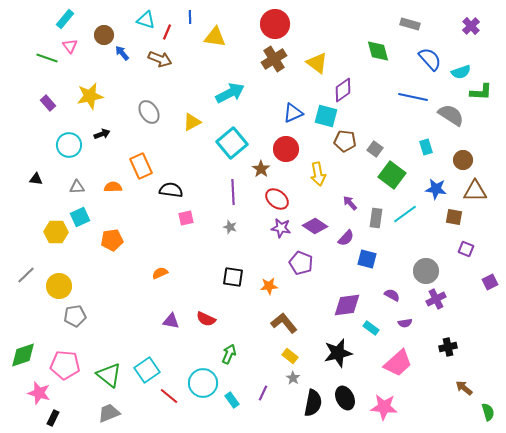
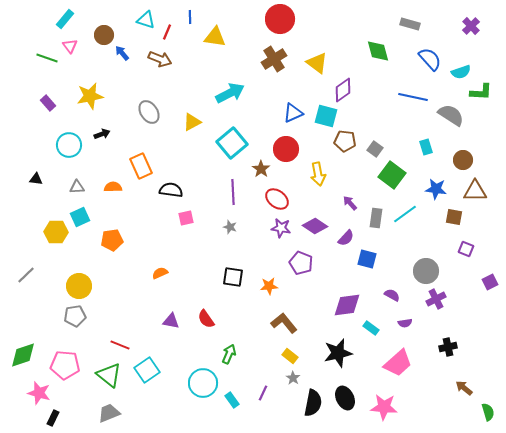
red circle at (275, 24): moved 5 px right, 5 px up
yellow circle at (59, 286): moved 20 px right
red semicircle at (206, 319): rotated 30 degrees clockwise
red line at (169, 396): moved 49 px left, 51 px up; rotated 18 degrees counterclockwise
